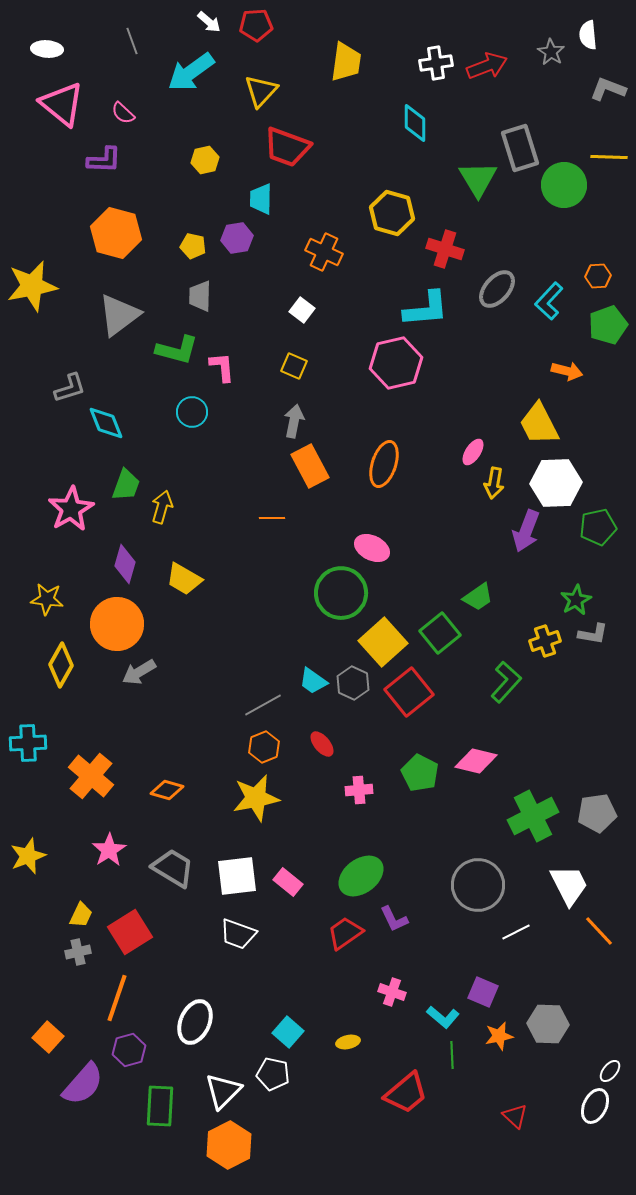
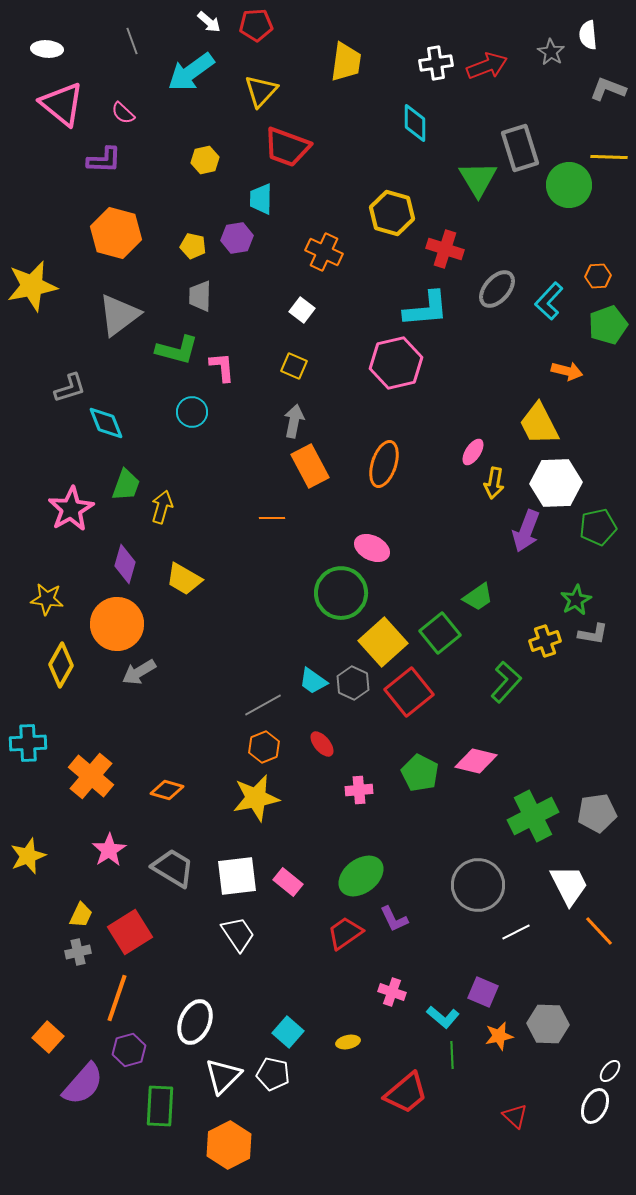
green circle at (564, 185): moved 5 px right
white trapezoid at (238, 934): rotated 144 degrees counterclockwise
white triangle at (223, 1091): moved 15 px up
